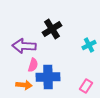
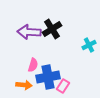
purple arrow: moved 5 px right, 14 px up
blue cross: rotated 10 degrees counterclockwise
pink rectangle: moved 23 px left
